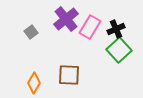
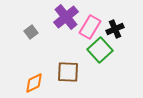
purple cross: moved 2 px up
black cross: moved 1 px left
green square: moved 19 px left
brown square: moved 1 px left, 3 px up
orange diamond: rotated 35 degrees clockwise
